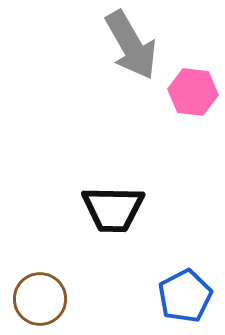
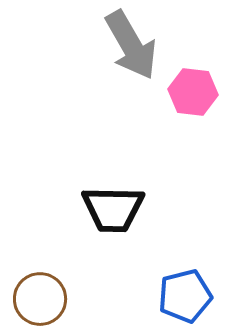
blue pentagon: rotated 14 degrees clockwise
